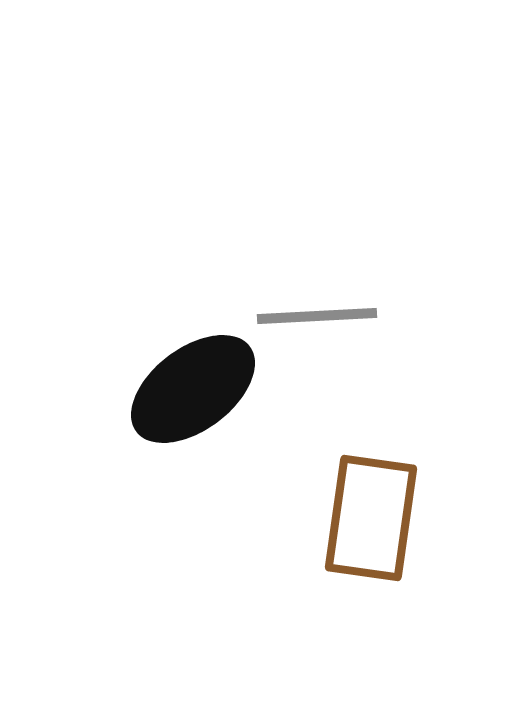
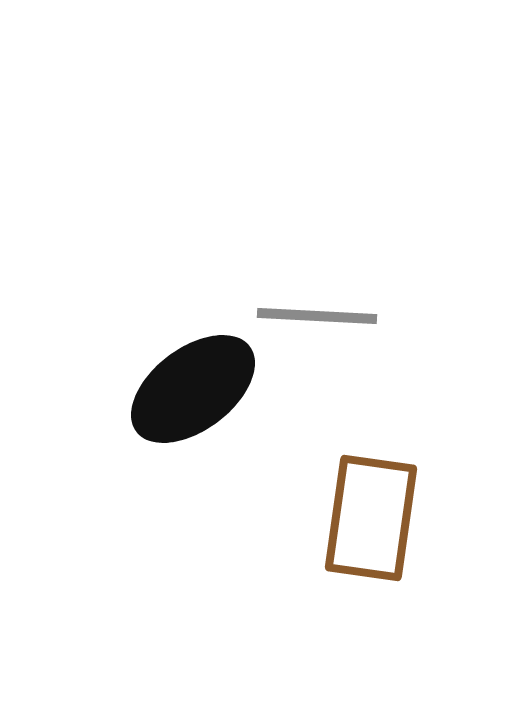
gray line: rotated 6 degrees clockwise
